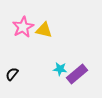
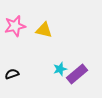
pink star: moved 8 px left, 1 px up; rotated 15 degrees clockwise
cyan star: rotated 24 degrees counterclockwise
black semicircle: rotated 32 degrees clockwise
